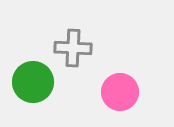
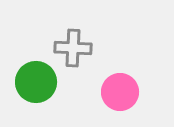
green circle: moved 3 px right
